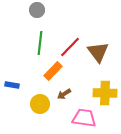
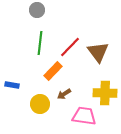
pink trapezoid: moved 2 px up
